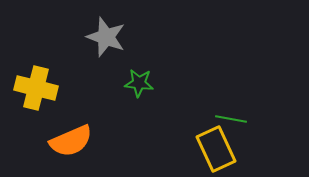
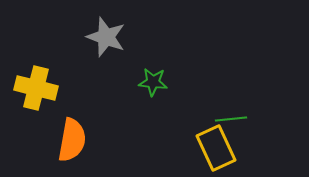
green star: moved 14 px right, 1 px up
green line: rotated 16 degrees counterclockwise
orange semicircle: moved 1 px right, 1 px up; rotated 57 degrees counterclockwise
yellow rectangle: moved 1 px up
